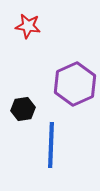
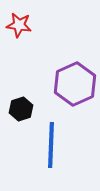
red star: moved 9 px left, 1 px up
black hexagon: moved 2 px left; rotated 10 degrees counterclockwise
